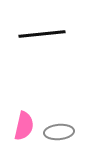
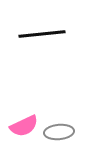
pink semicircle: rotated 52 degrees clockwise
